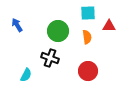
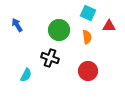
cyan square: rotated 28 degrees clockwise
green circle: moved 1 px right, 1 px up
